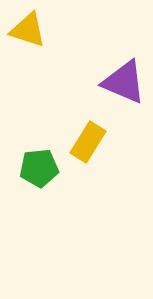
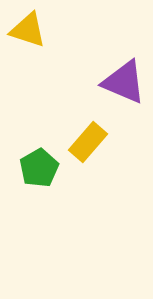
yellow rectangle: rotated 9 degrees clockwise
green pentagon: rotated 24 degrees counterclockwise
